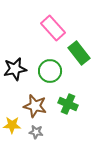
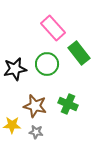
green circle: moved 3 px left, 7 px up
